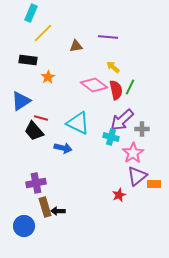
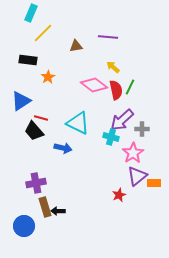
orange rectangle: moved 1 px up
